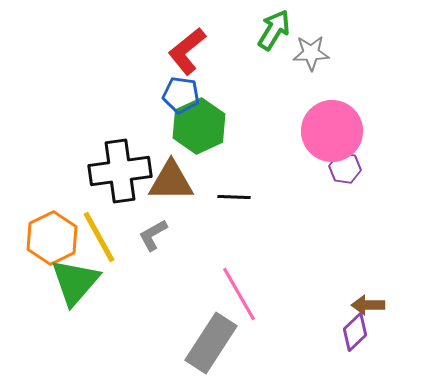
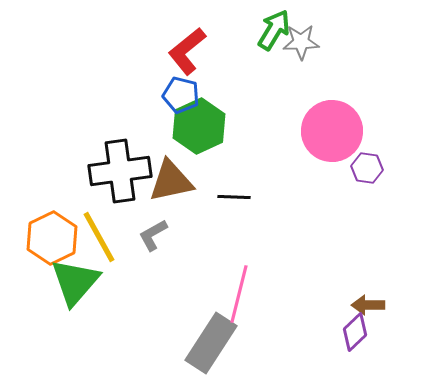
gray star: moved 10 px left, 11 px up
blue pentagon: rotated 6 degrees clockwise
purple hexagon: moved 22 px right
brown triangle: rotated 12 degrees counterclockwise
pink line: rotated 44 degrees clockwise
